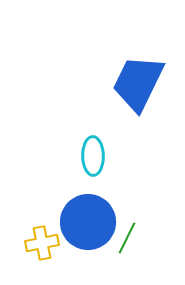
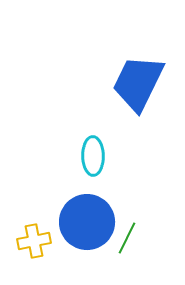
blue circle: moved 1 px left
yellow cross: moved 8 px left, 2 px up
